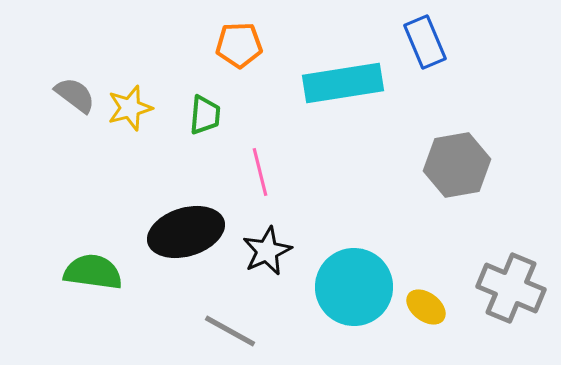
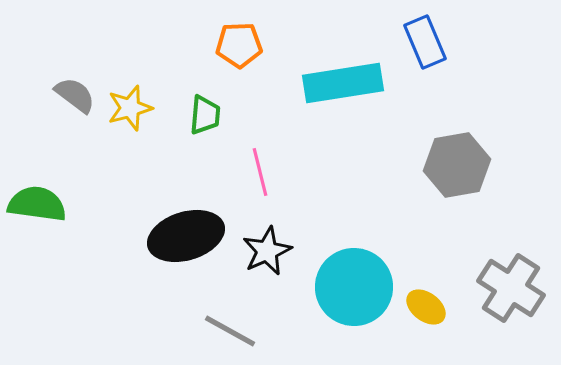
black ellipse: moved 4 px down
green semicircle: moved 56 px left, 68 px up
gray cross: rotated 10 degrees clockwise
